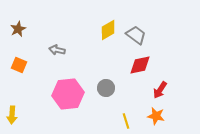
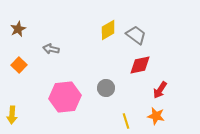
gray arrow: moved 6 px left, 1 px up
orange square: rotated 21 degrees clockwise
pink hexagon: moved 3 px left, 3 px down
